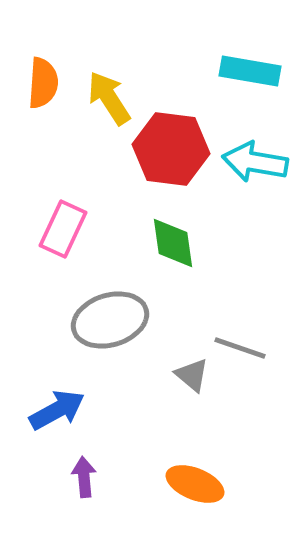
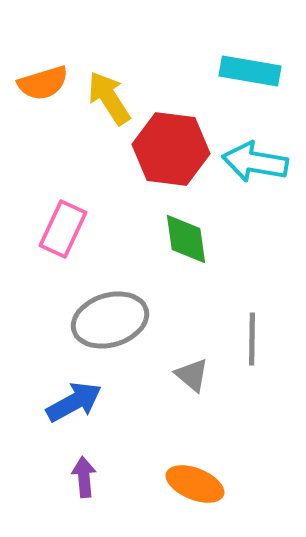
orange semicircle: rotated 69 degrees clockwise
green diamond: moved 13 px right, 4 px up
gray line: moved 12 px right, 9 px up; rotated 72 degrees clockwise
blue arrow: moved 17 px right, 8 px up
